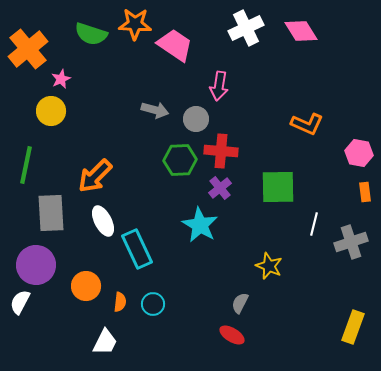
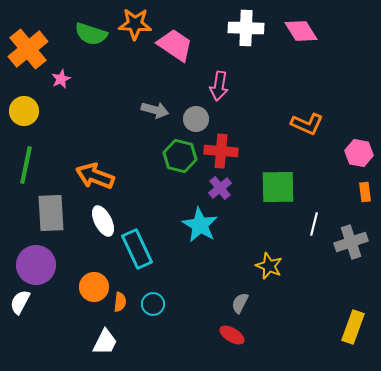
white cross: rotated 28 degrees clockwise
yellow circle: moved 27 px left
green hexagon: moved 4 px up; rotated 16 degrees clockwise
orange arrow: rotated 66 degrees clockwise
orange circle: moved 8 px right, 1 px down
